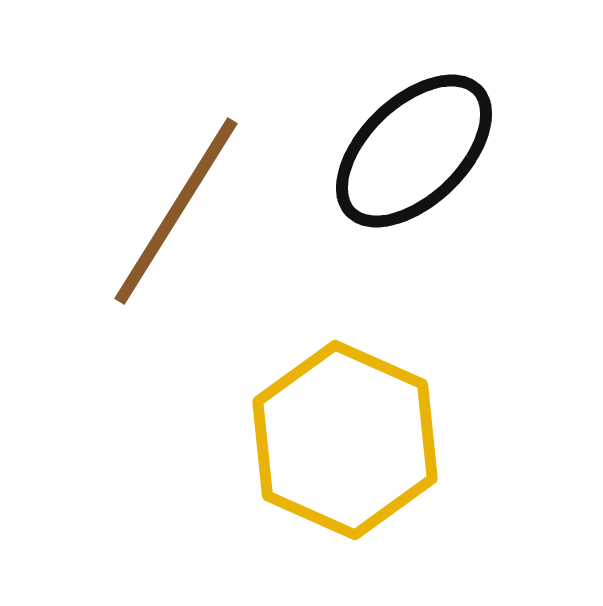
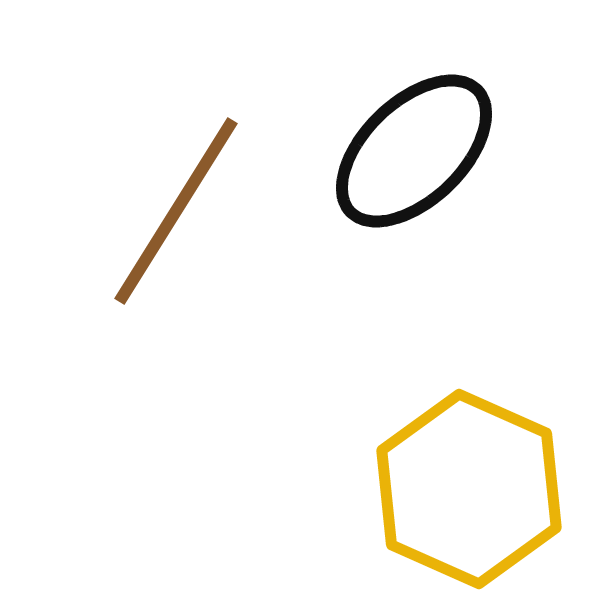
yellow hexagon: moved 124 px right, 49 px down
